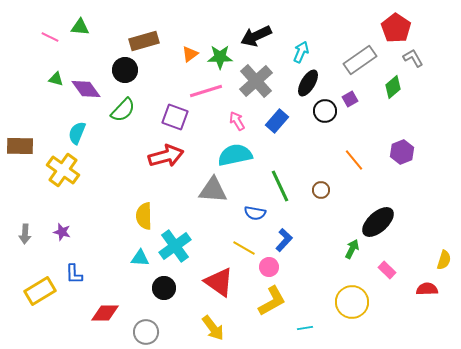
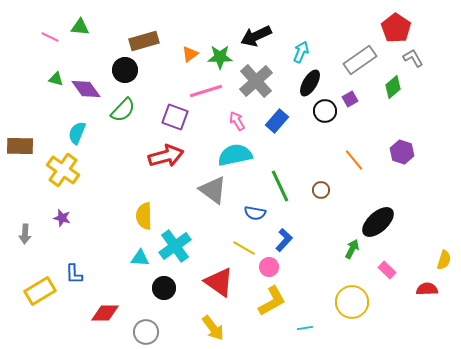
black ellipse at (308, 83): moved 2 px right
purple hexagon at (402, 152): rotated 20 degrees counterclockwise
gray triangle at (213, 190): rotated 32 degrees clockwise
purple star at (62, 232): moved 14 px up
